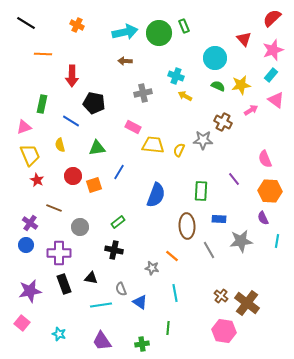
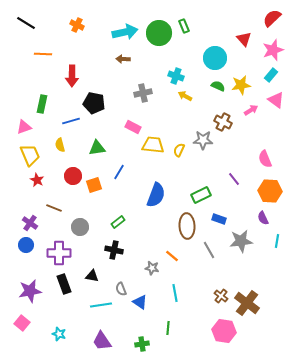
brown arrow at (125, 61): moved 2 px left, 2 px up
blue line at (71, 121): rotated 48 degrees counterclockwise
green rectangle at (201, 191): moved 4 px down; rotated 60 degrees clockwise
blue rectangle at (219, 219): rotated 16 degrees clockwise
black triangle at (91, 278): moved 1 px right, 2 px up
